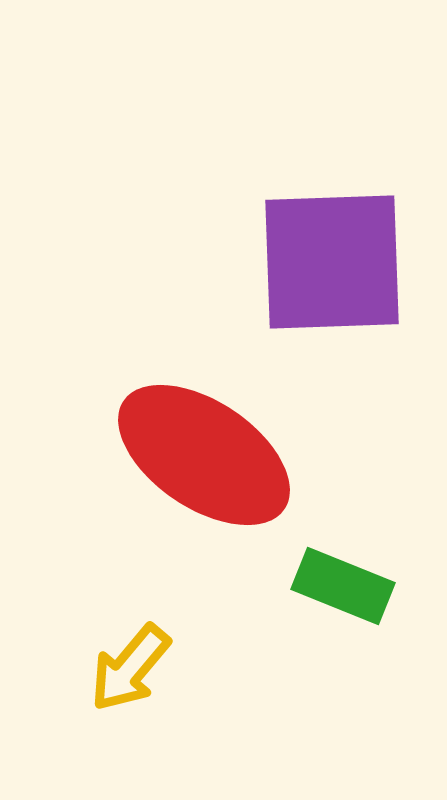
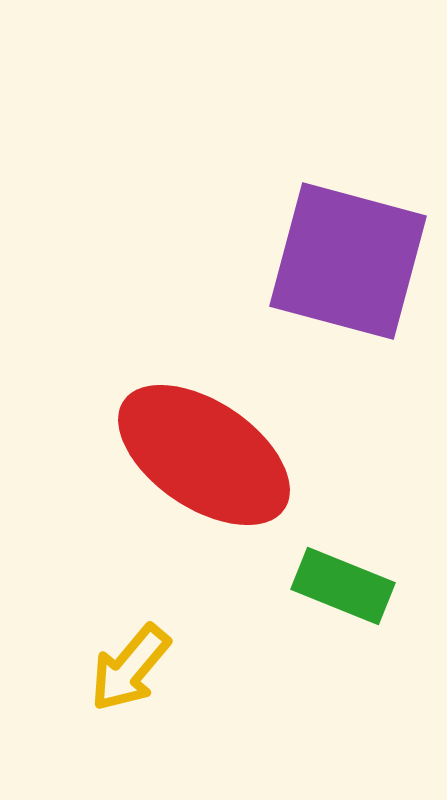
purple square: moved 16 px right, 1 px up; rotated 17 degrees clockwise
